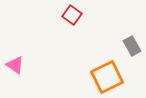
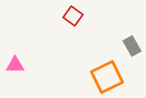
red square: moved 1 px right, 1 px down
pink triangle: rotated 36 degrees counterclockwise
